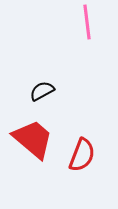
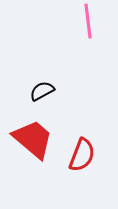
pink line: moved 1 px right, 1 px up
